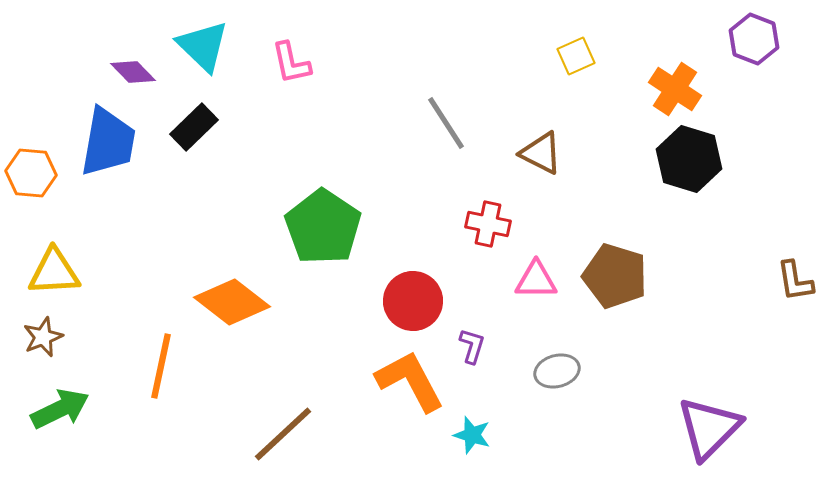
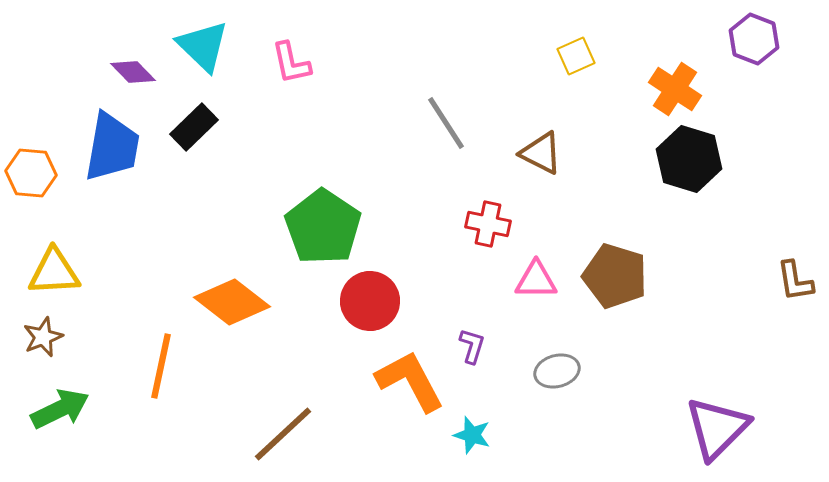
blue trapezoid: moved 4 px right, 5 px down
red circle: moved 43 px left
purple triangle: moved 8 px right
